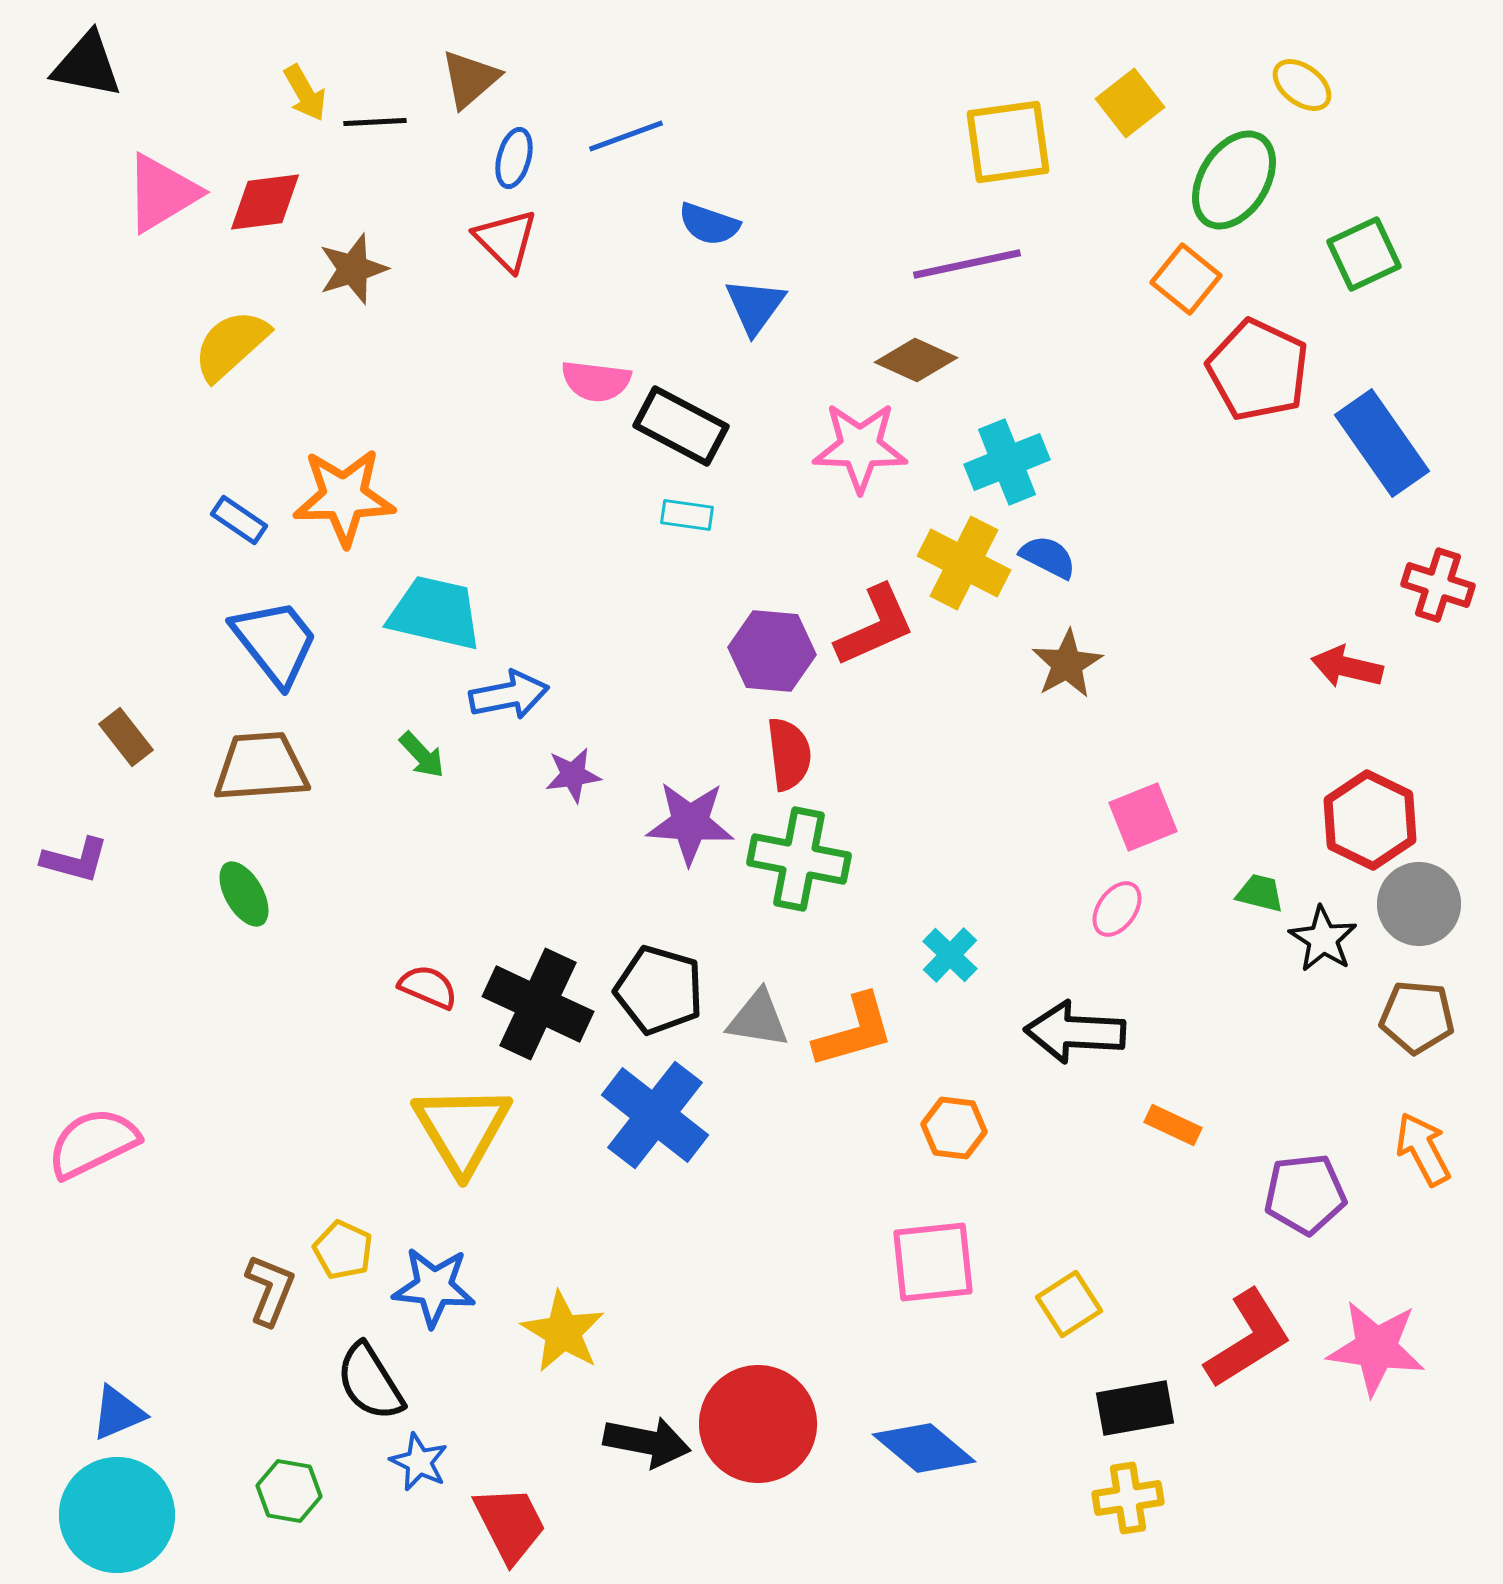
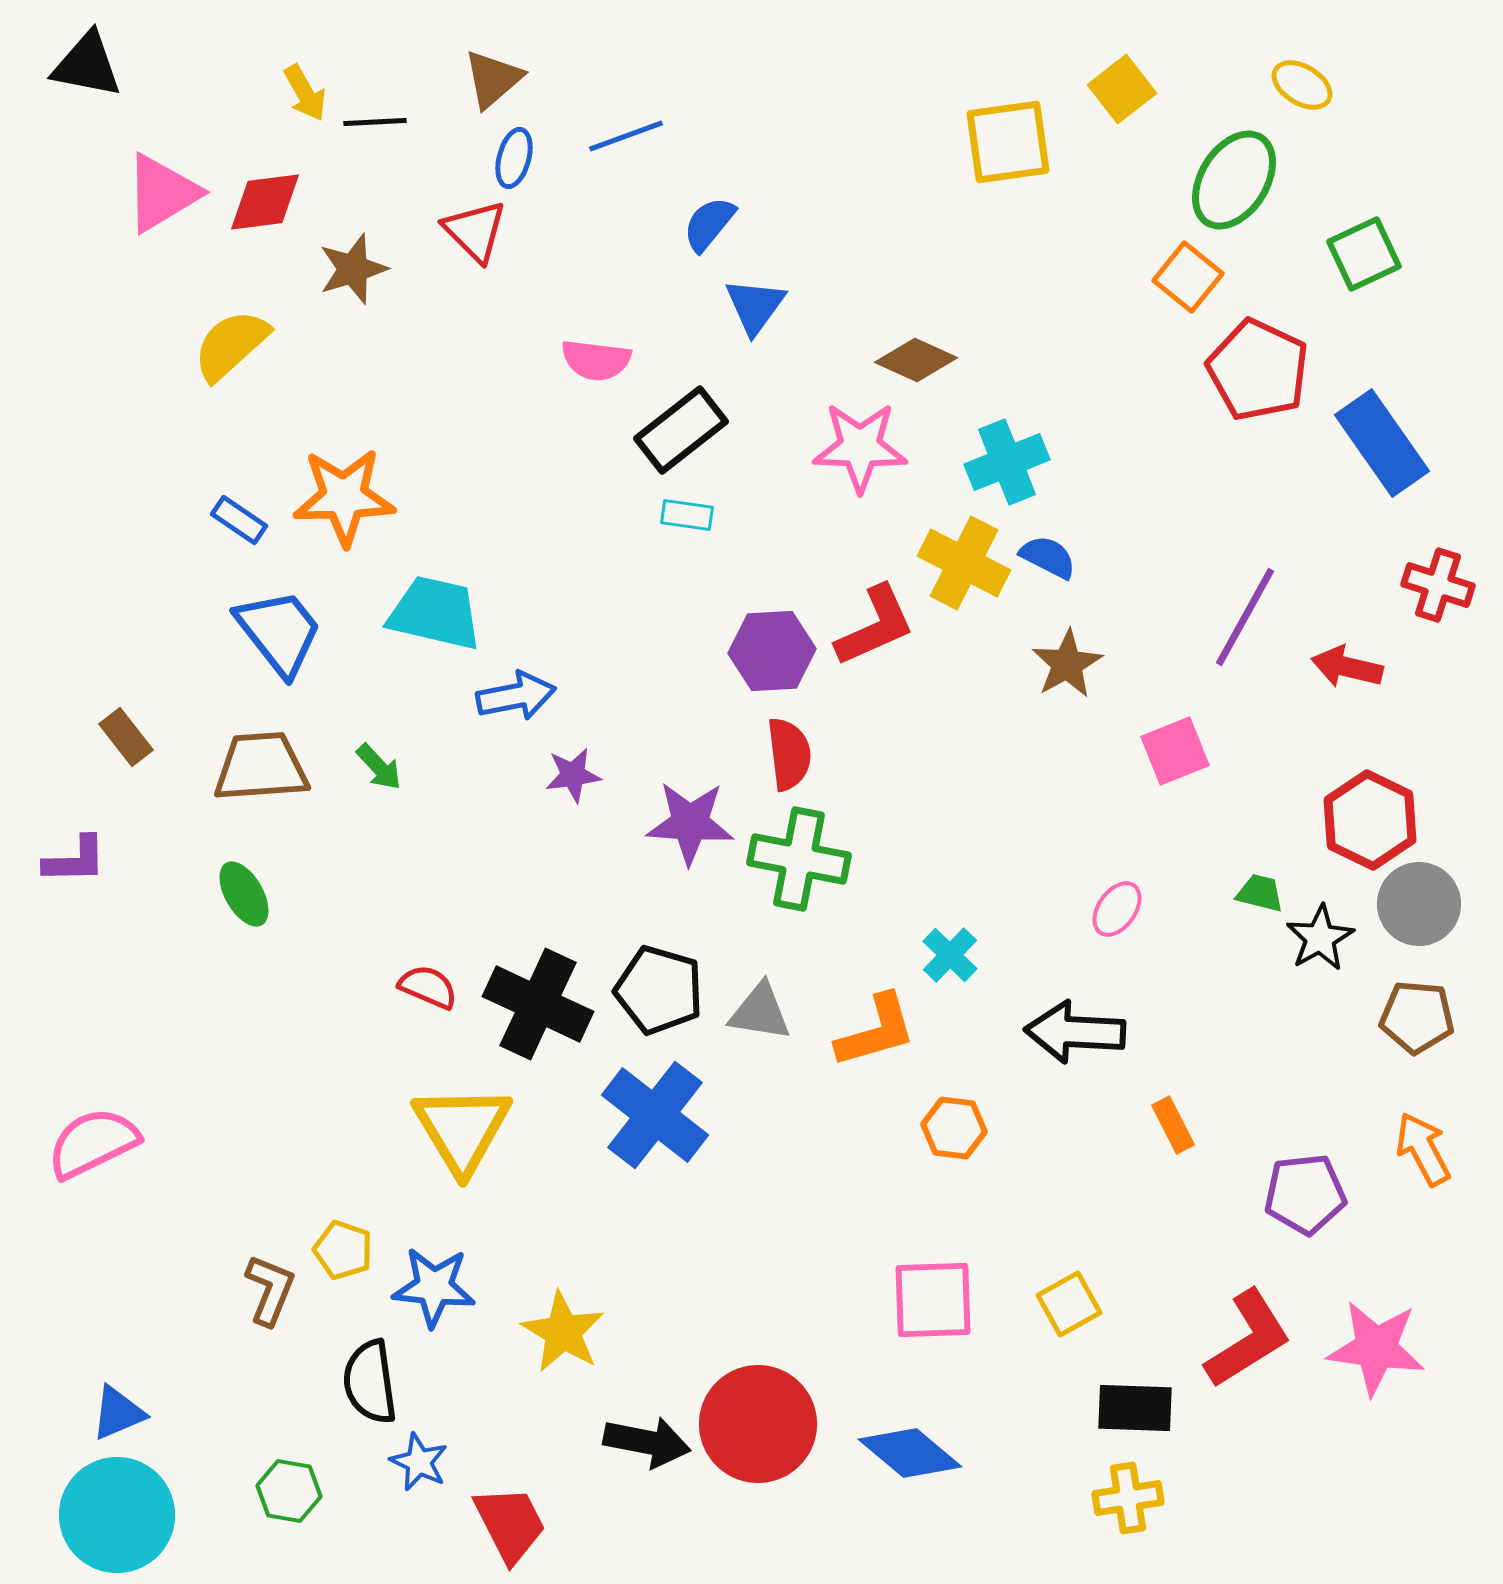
brown triangle at (470, 79): moved 23 px right
yellow ellipse at (1302, 85): rotated 6 degrees counterclockwise
yellow square at (1130, 103): moved 8 px left, 14 px up
blue semicircle at (709, 224): rotated 110 degrees clockwise
red triangle at (506, 240): moved 31 px left, 9 px up
purple line at (967, 264): moved 278 px right, 353 px down; rotated 49 degrees counterclockwise
orange square at (1186, 279): moved 2 px right, 2 px up
pink semicircle at (596, 381): moved 21 px up
black rectangle at (681, 426): moved 4 px down; rotated 66 degrees counterclockwise
blue trapezoid at (275, 642): moved 4 px right, 10 px up
purple hexagon at (772, 651): rotated 8 degrees counterclockwise
blue arrow at (509, 695): moved 7 px right, 1 px down
green arrow at (422, 755): moved 43 px left, 12 px down
pink square at (1143, 817): moved 32 px right, 66 px up
purple L-shape at (75, 860): rotated 16 degrees counterclockwise
black star at (1323, 939): moved 3 px left, 1 px up; rotated 10 degrees clockwise
gray triangle at (758, 1019): moved 2 px right, 7 px up
orange L-shape at (854, 1031): moved 22 px right
orange rectangle at (1173, 1125): rotated 38 degrees clockwise
yellow pentagon at (343, 1250): rotated 6 degrees counterclockwise
pink square at (933, 1262): moved 38 px down; rotated 4 degrees clockwise
yellow square at (1069, 1304): rotated 4 degrees clockwise
black semicircle at (370, 1382): rotated 24 degrees clockwise
black rectangle at (1135, 1408): rotated 12 degrees clockwise
blue diamond at (924, 1448): moved 14 px left, 5 px down
